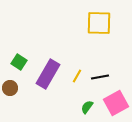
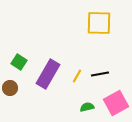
black line: moved 3 px up
green semicircle: rotated 40 degrees clockwise
